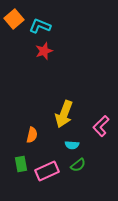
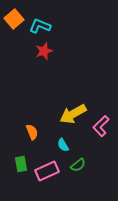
yellow arrow: moved 9 px right; rotated 40 degrees clockwise
orange semicircle: moved 3 px up; rotated 35 degrees counterclockwise
cyan semicircle: moved 9 px left; rotated 56 degrees clockwise
